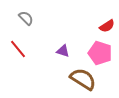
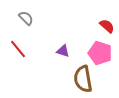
red semicircle: rotated 105 degrees counterclockwise
brown semicircle: rotated 132 degrees counterclockwise
